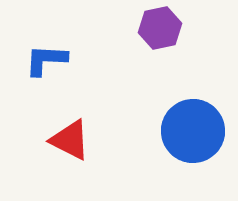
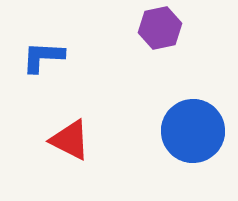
blue L-shape: moved 3 px left, 3 px up
